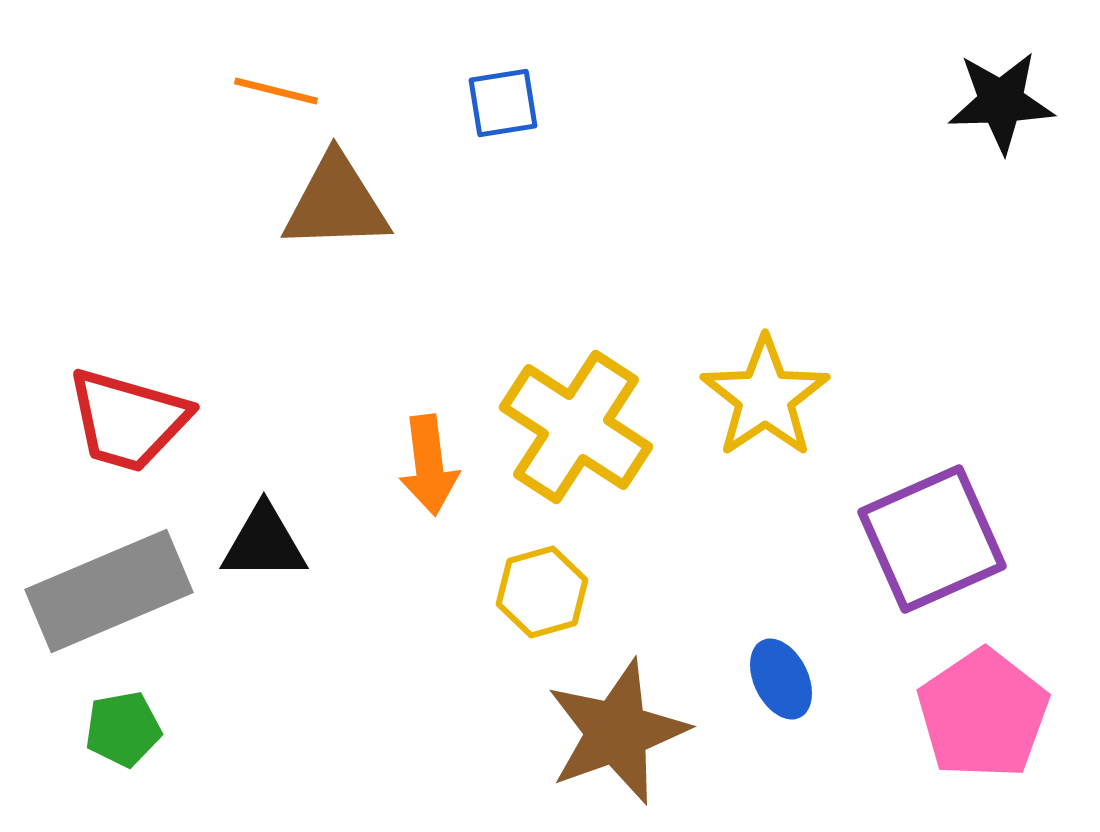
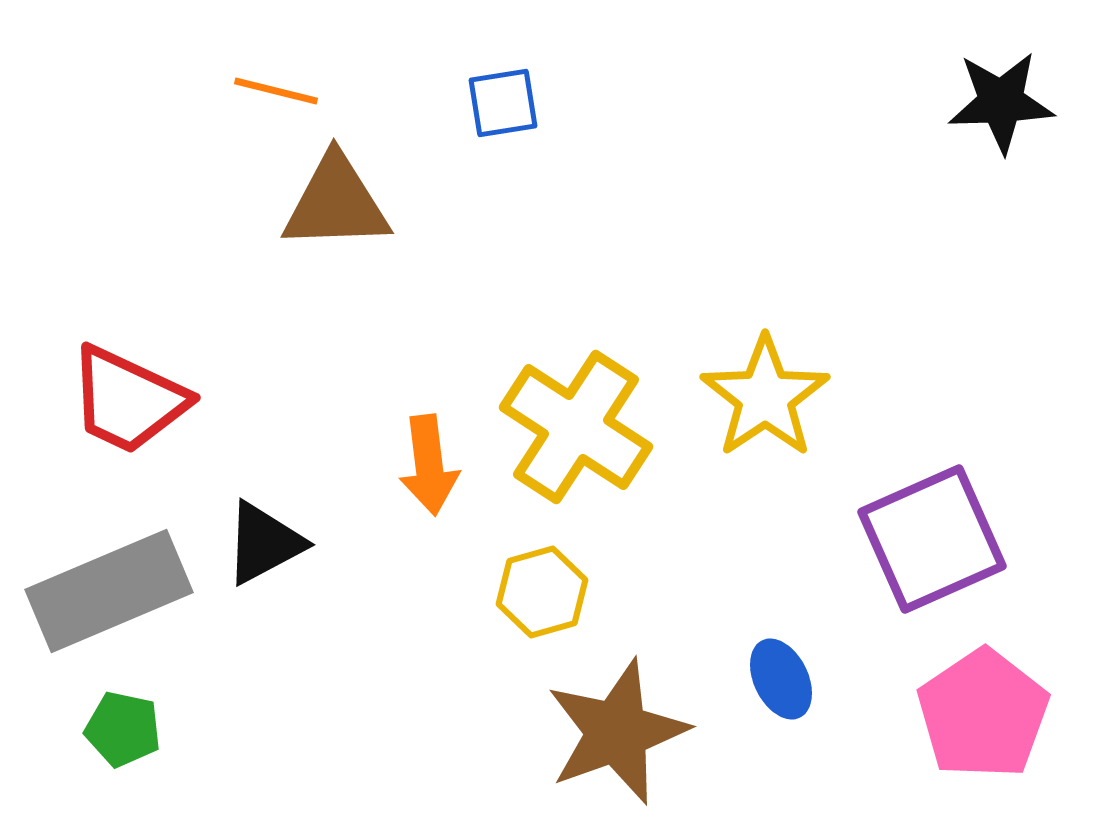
red trapezoid: moved 20 px up; rotated 9 degrees clockwise
black triangle: rotated 28 degrees counterclockwise
green pentagon: rotated 22 degrees clockwise
